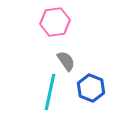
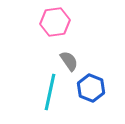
gray semicircle: moved 3 px right
